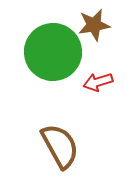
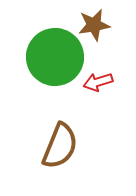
green circle: moved 2 px right, 5 px down
brown semicircle: rotated 51 degrees clockwise
